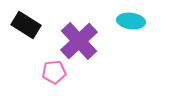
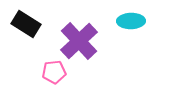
cyan ellipse: rotated 8 degrees counterclockwise
black rectangle: moved 1 px up
